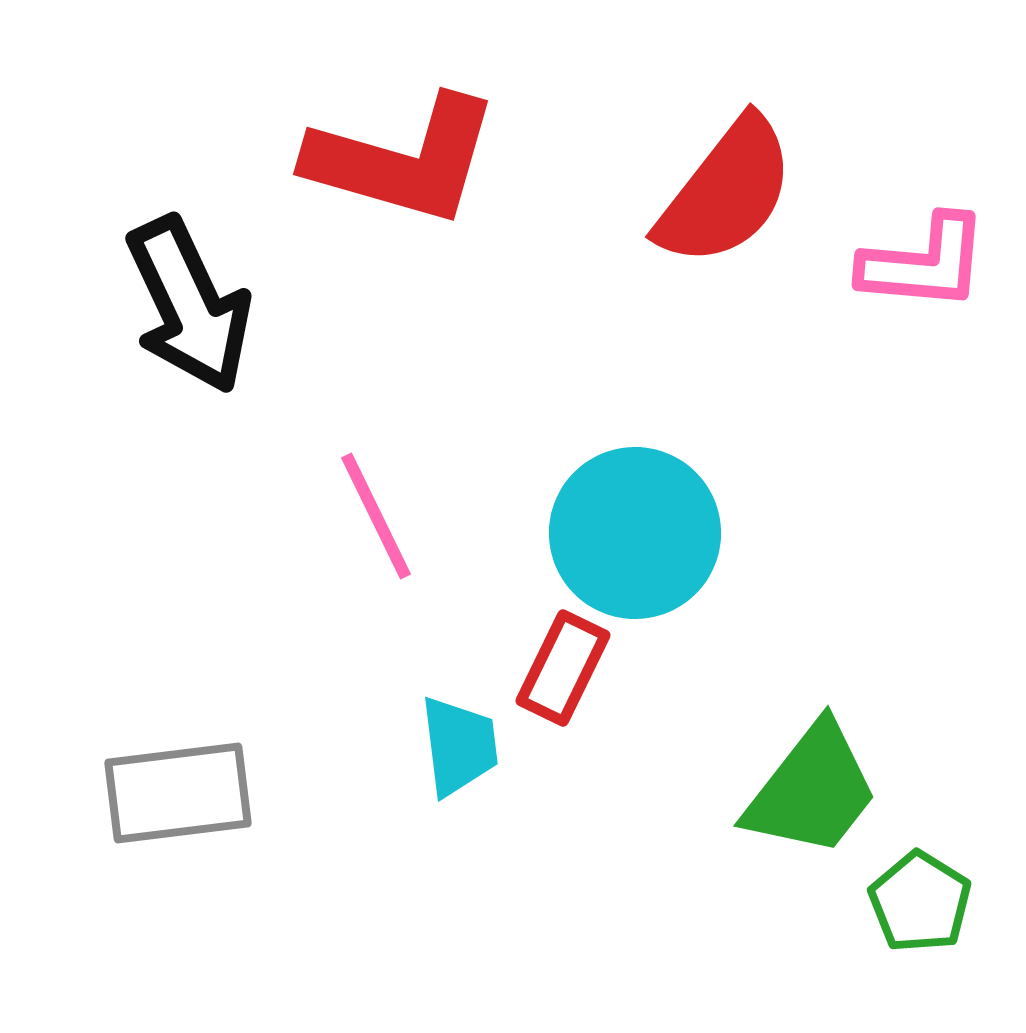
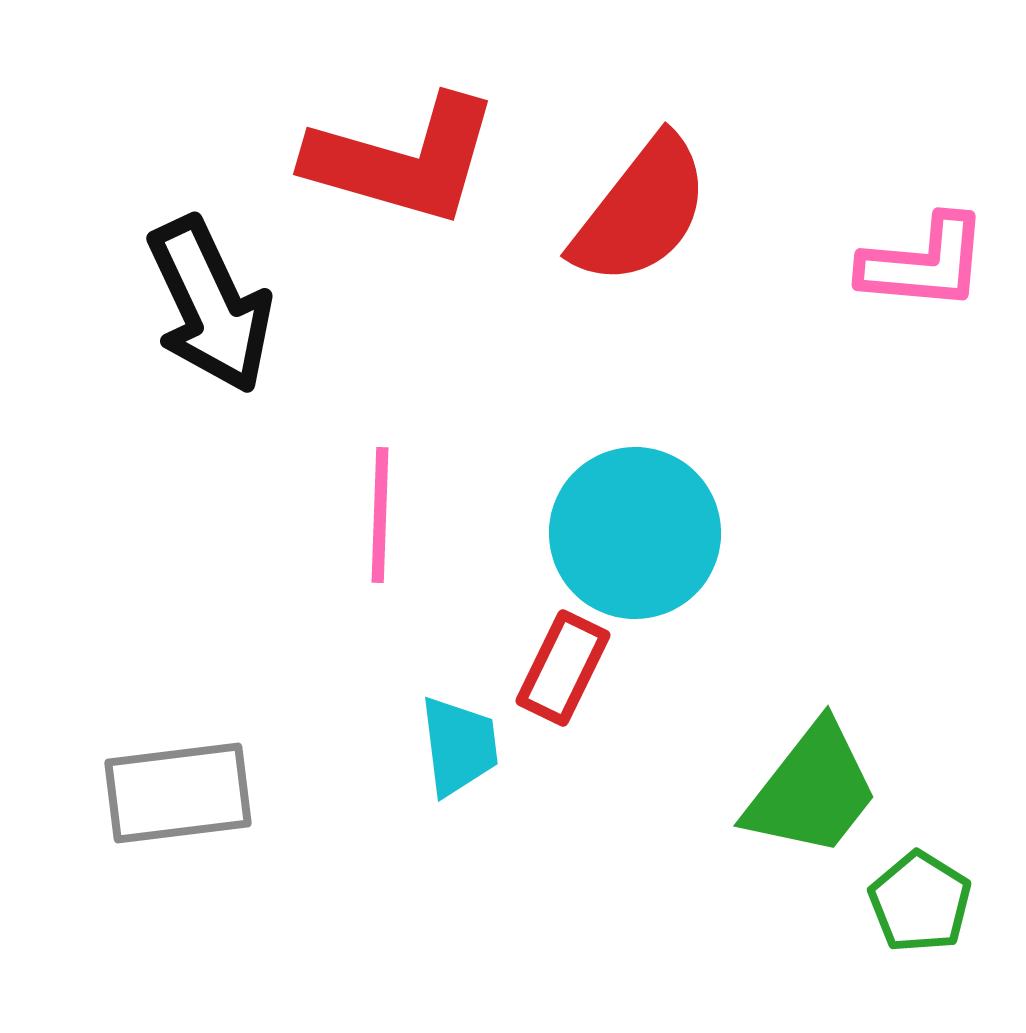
red semicircle: moved 85 px left, 19 px down
black arrow: moved 21 px right
pink line: moved 4 px right, 1 px up; rotated 28 degrees clockwise
